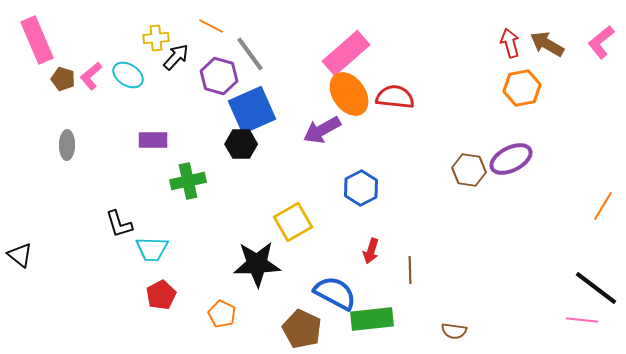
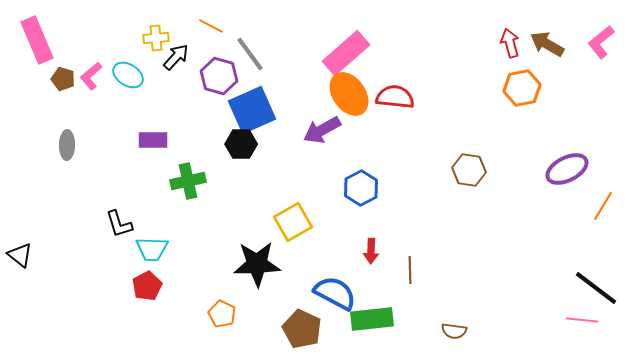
purple ellipse at (511, 159): moved 56 px right, 10 px down
red arrow at (371, 251): rotated 15 degrees counterclockwise
red pentagon at (161, 295): moved 14 px left, 9 px up
